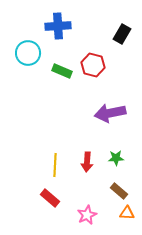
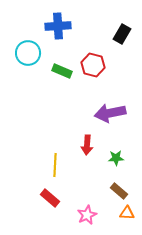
red arrow: moved 17 px up
